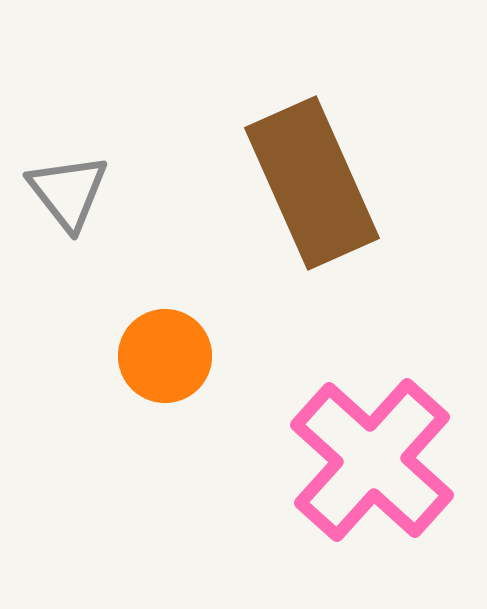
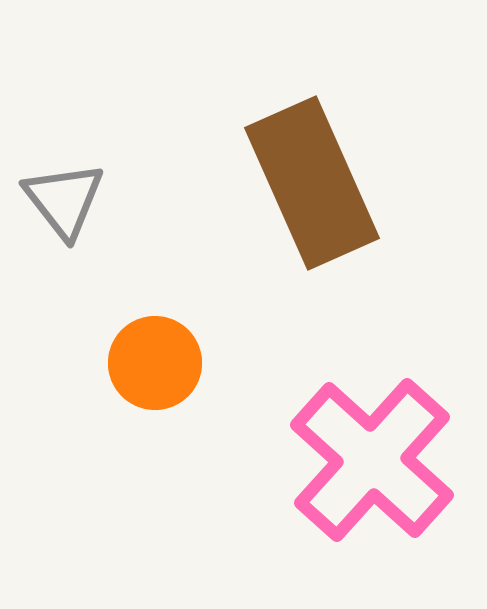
gray triangle: moved 4 px left, 8 px down
orange circle: moved 10 px left, 7 px down
